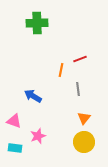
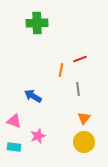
cyan rectangle: moved 1 px left, 1 px up
